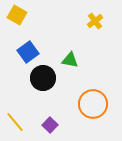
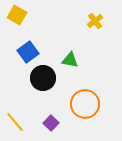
orange circle: moved 8 px left
purple square: moved 1 px right, 2 px up
